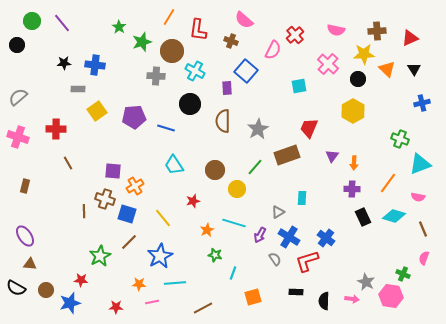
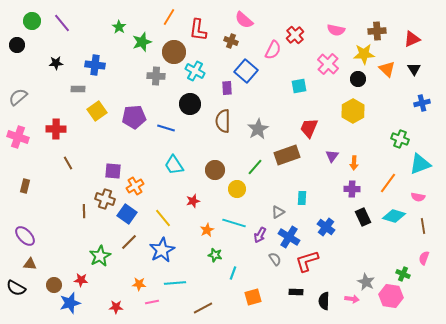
red triangle at (410, 38): moved 2 px right, 1 px down
brown circle at (172, 51): moved 2 px right, 1 px down
black star at (64, 63): moved 8 px left
blue square at (127, 214): rotated 18 degrees clockwise
brown line at (423, 229): moved 3 px up; rotated 14 degrees clockwise
purple ellipse at (25, 236): rotated 10 degrees counterclockwise
blue cross at (326, 238): moved 11 px up
blue star at (160, 256): moved 2 px right, 6 px up
brown circle at (46, 290): moved 8 px right, 5 px up
